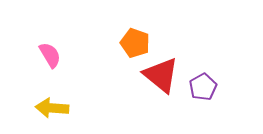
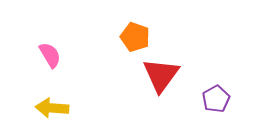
orange pentagon: moved 6 px up
red triangle: rotated 27 degrees clockwise
purple pentagon: moved 13 px right, 12 px down
